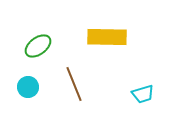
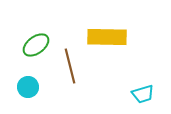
green ellipse: moved 2 px left, 1 px up
brown line: moved 4 px left, 18 px up; rotated 8 degrees clockwise
